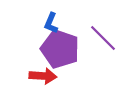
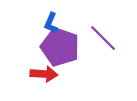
purple pentagon: moved 2 px up
red arrow: moved 1 px right, 2 px up
